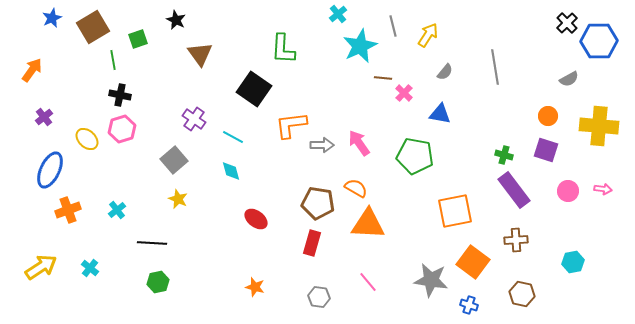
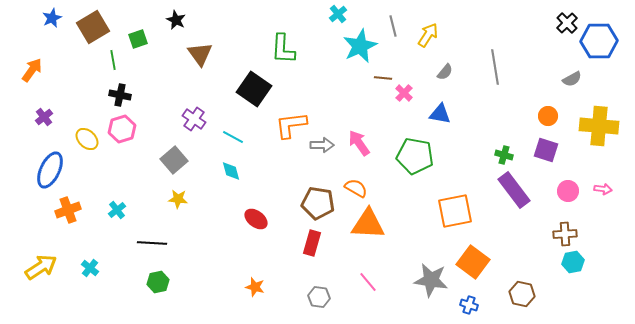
gray semicircle at (569, 79): moved 3 px right
yellow star at (178, 199): rotated 18 degrees counterclockwise
brown cross at (516, 240): moved 49 px right, 6 px up
